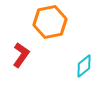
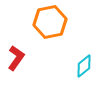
red L-shape: moved 5 px left, 3 px down
